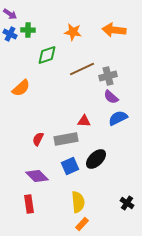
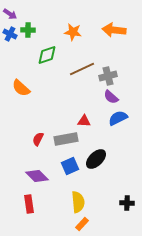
orange semicircle: rotated 84 degrees clockwise
black cross: rotated 32 degrees counterclockwise
